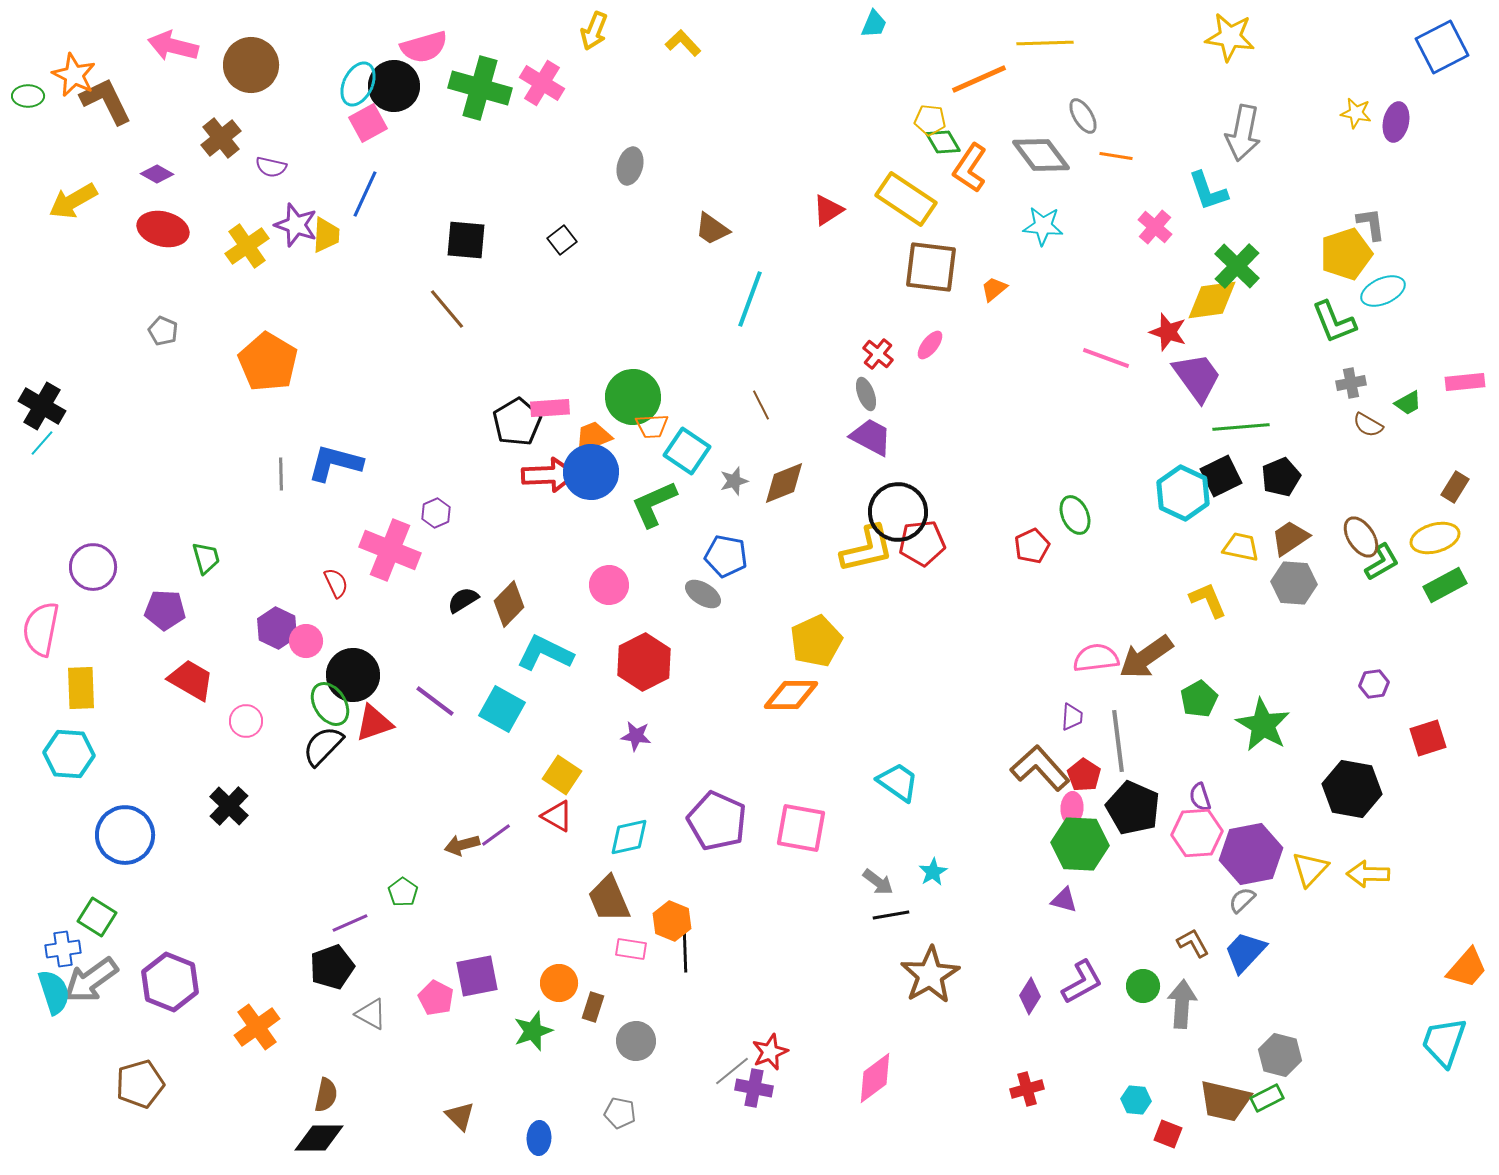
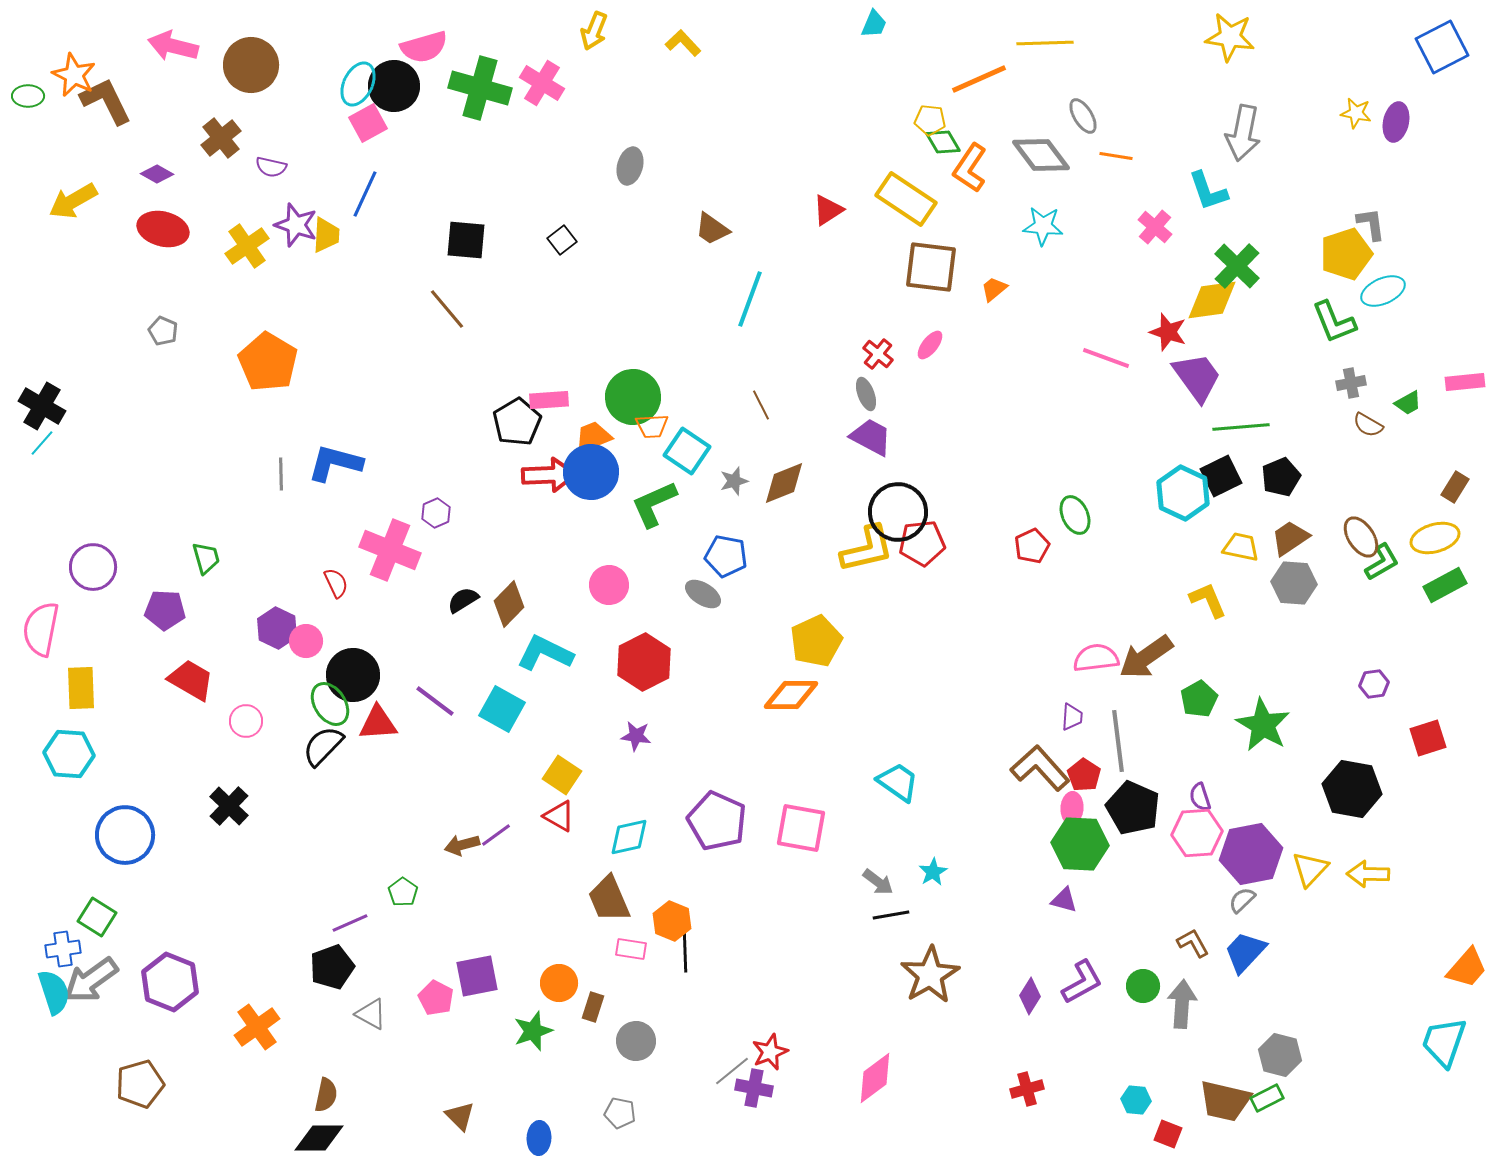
pink rectangle at (550, 408): moved 1 px left, 8 px up
red triangle at (374, 723): moved 4 px right; rotated 15 degrees clockwise
red triangle at (557, 816): moved 2 px right
